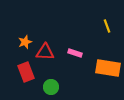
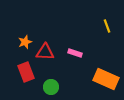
orange rectangle: moved 2 px left, 11 px down; rotated 15 degrees clockwise
